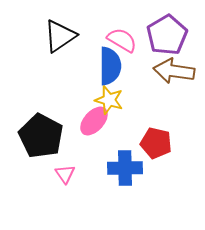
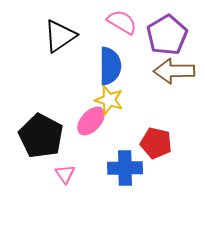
pink semicircle: moved 18 px up
brown arrow: rotated 9 degrees counterclockwise
pink ellipse: moved 3 px left
